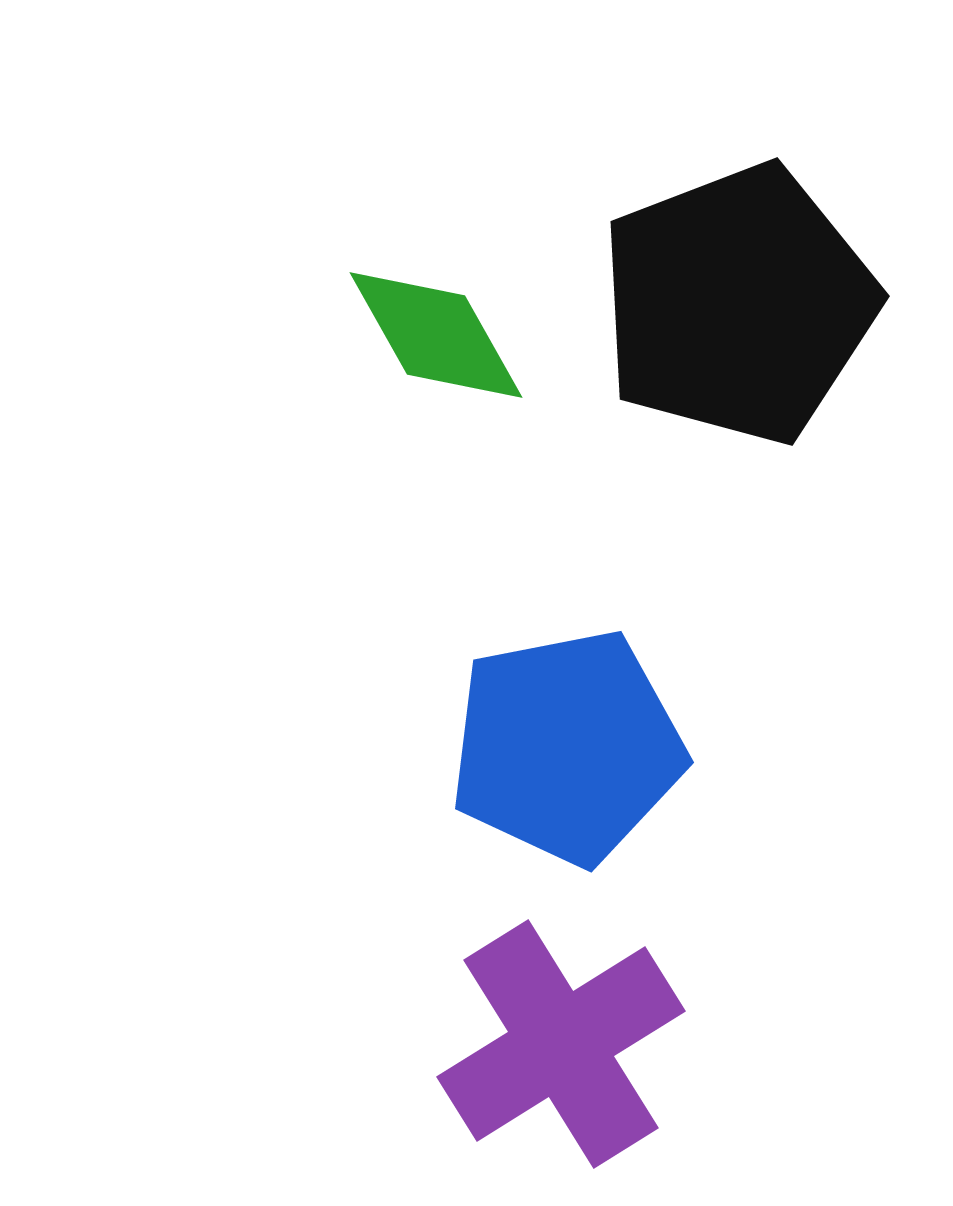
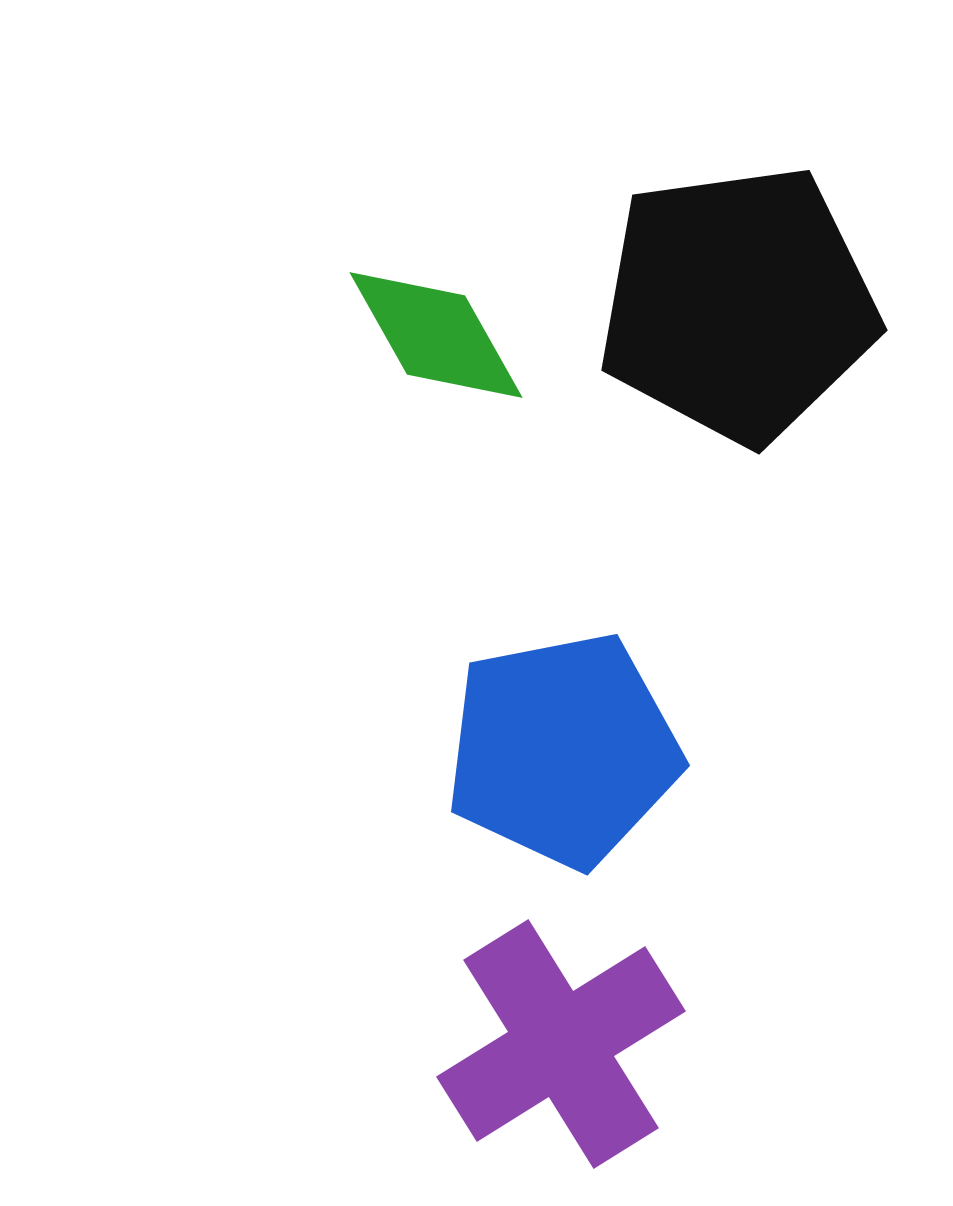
black pentagon: rotated 13 degrees clockwise
blue pentagon: moved 4 px left, 3 px down
